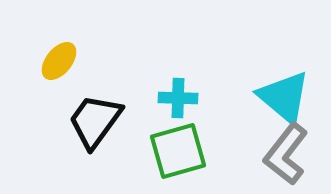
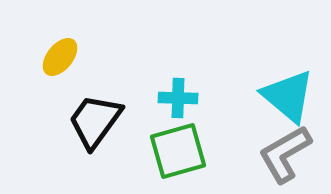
yellow ellipse: moved 1 px right, 4 px up
cyan triangle: moved 4 px right, 1 px up
gray L-shape: moved 1 px left; rotated 22 degrees clockwise
